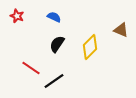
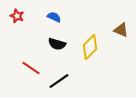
black semicircle: rotated 108 degrees counterclockwise
black line: moved 5 px right
